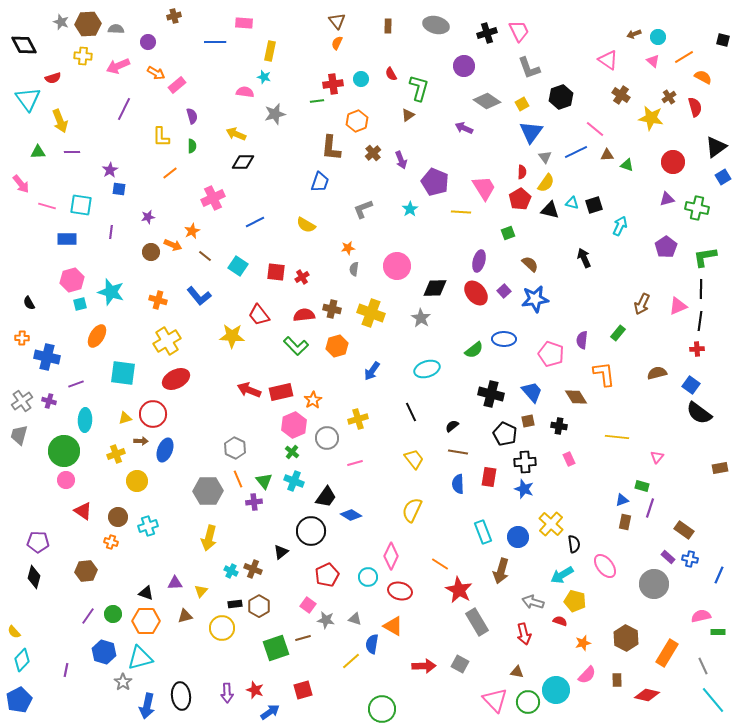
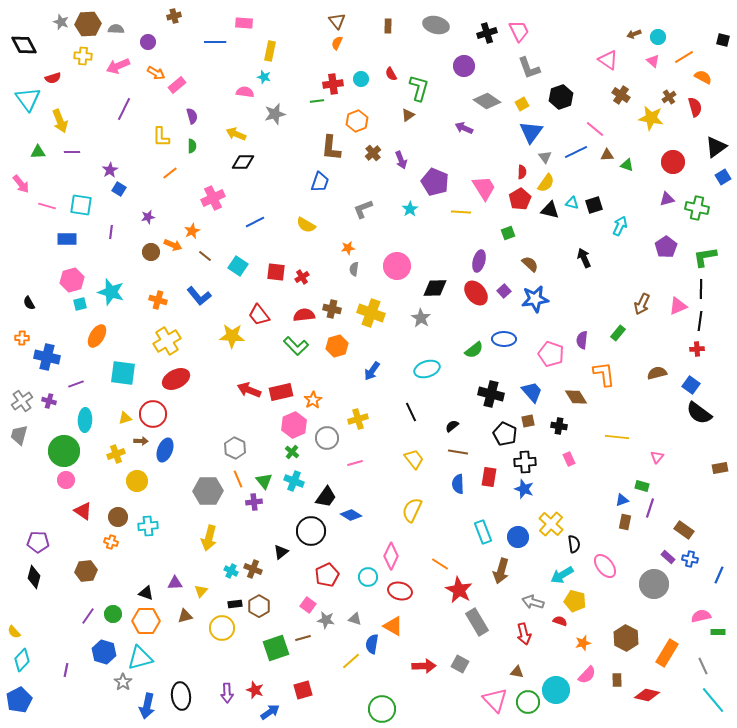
blue square at (119, 189): rotated 24 degrees clockwise
cyan cross at (148, 526): rotated 12 degrees clockwise
